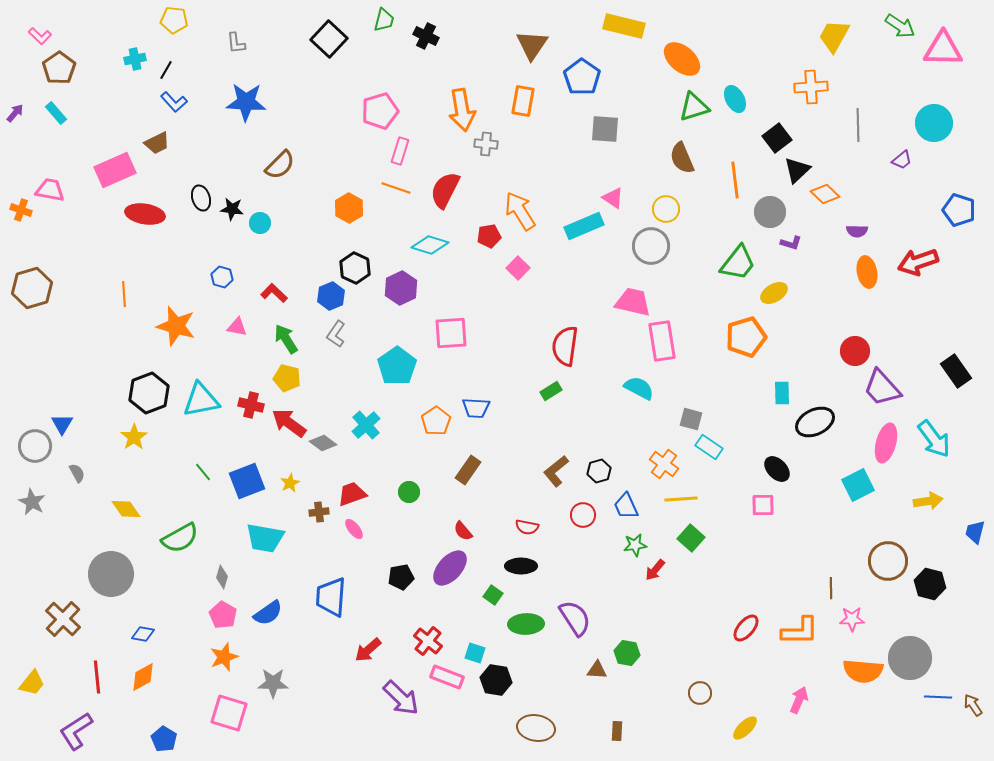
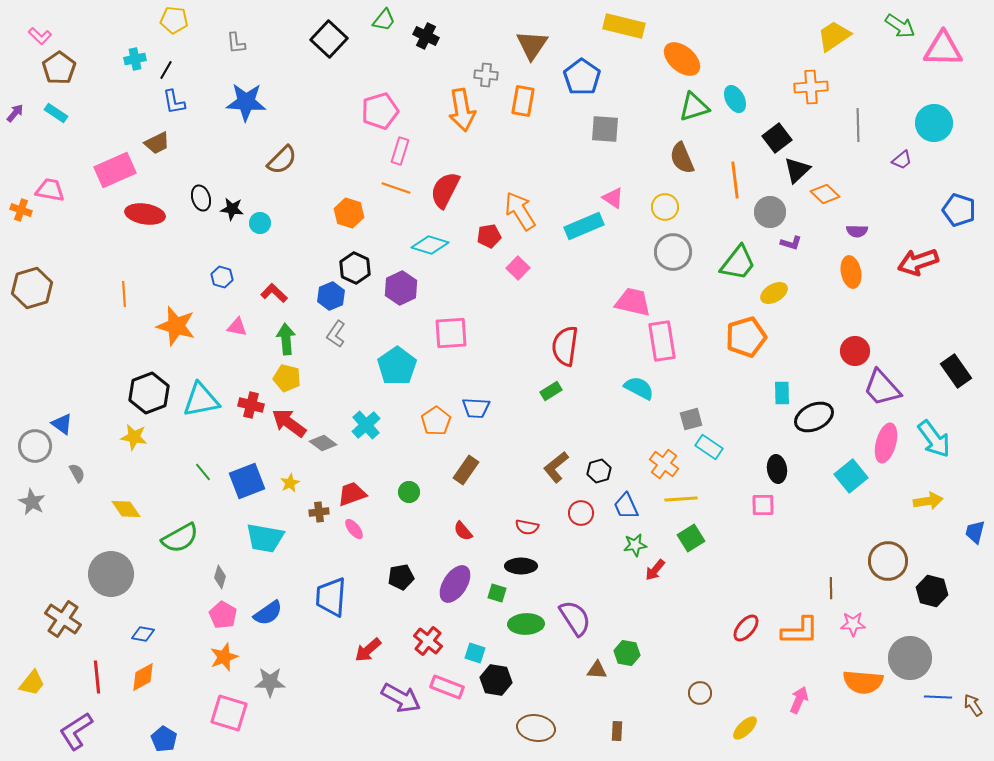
green trapezoid at (384, 20): rotated 25 degrees clockwise
yellow trapezoid at (834, 36): rotated 27 degrees clockwise
blue L-shape at (174, 102): rotated 32 degrees clockwise
cyan rectangle at (56, 113): rotated 15 degrees counterclockwise
gray cross at (486, 144): moved 69 px up
brown semicircle at (280, 165): moved 2 px right, 5 px up
orange hexagon at (349, 208): moved 5 px down; rotated 12 degrees counterclockwise
yellow circle at (666, 209): moved 1 px left, 2 px up
gray circle at (651, 246): moved 22 px right, 6 px down
orange ellipse at (867, 272): moved 16 px left
green arrow at (286, 339): rotated 28 degrees clockwise
gray square at (691, 419): rotated 30 degrees counterclockwise
black ellipse at (815, 422): moved 1 px left, 5 px up
blue triangle at (62, 424): rotated 25 degrees counterclockwise
yellow star at (134, 437): rotated 28 degrees counterclockwise
black ellipse at (777, 469): rotated 36 degrees clockwise
brown rectangle at (468, 470): moved 2 px left
brown L-shape at (556, 471): moved 4 px up
cyan square at (858, 485): moved 7 px left, 9 px up; rotated 12 degrees counterclockwise
red circle at (583, 515): moved 2 px left, 2 px up
green square at (691, 538): rotated 16 degrees clockwise
purple ellipse at (450, 568): moved 5 px right, 16 px down; rotated 9 degrees counterclockwise
gray diamond at (222, 577): moved 2 px left
black hexagon at (930, 584): moved 2 px right, 7 px down
green square at (493, 595): moved 4 px right, 2 px up; rotated 18 degrees counterclockwise
brown cross at (63, 619): rotated 9 degrees counterclockwise
pink star at (852, 619): moved 1 px right, 5 px down
orange semicircle at (863, 671): moved 11 px down
pink rectangle at (447, 677): moved 10 px down
gray star at (273, 683): moved 3 px left, 1 px up
purple arrow at (401, 698): rotated 15 degrees counterclockwise
